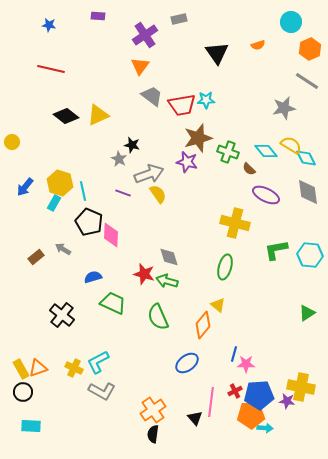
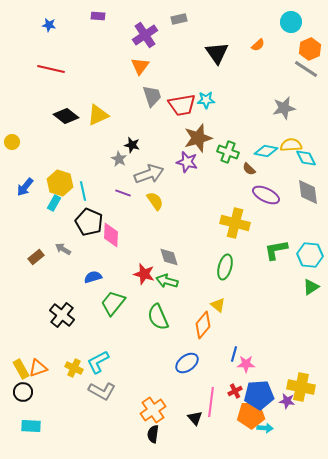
orange semicircle at (258, 45): rotated 24 degrees counterclockwise
gray line at (307, 81): moved 1 px left, 12 px up
gray trapezoid at (152, 96): rotated 35 degrees clockwise
yellow semicircle at (291, 145): rotated 35 degrees counterclockwise
cyan diamond at (266, 151): rotated 40 degrees counterclockwise
yellow semicircle at (158, 194): moved 3 px left, 7 px down
green trapezoid at (113, 303): rotated 76 degrees counterclockwise
green triangle at (307, 313): moved 4 px right, 26 px up
